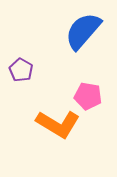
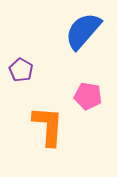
orange L-shape: moved 10 px left, 2 px down; rotated 117 degrees counterclockwise
